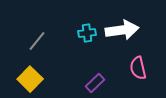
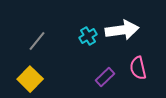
cyan cross: moved 1 px right, 3 px down; rotated 24 degrees counterclockwise
purple rectangle: moved 10 px right, 6 px up
